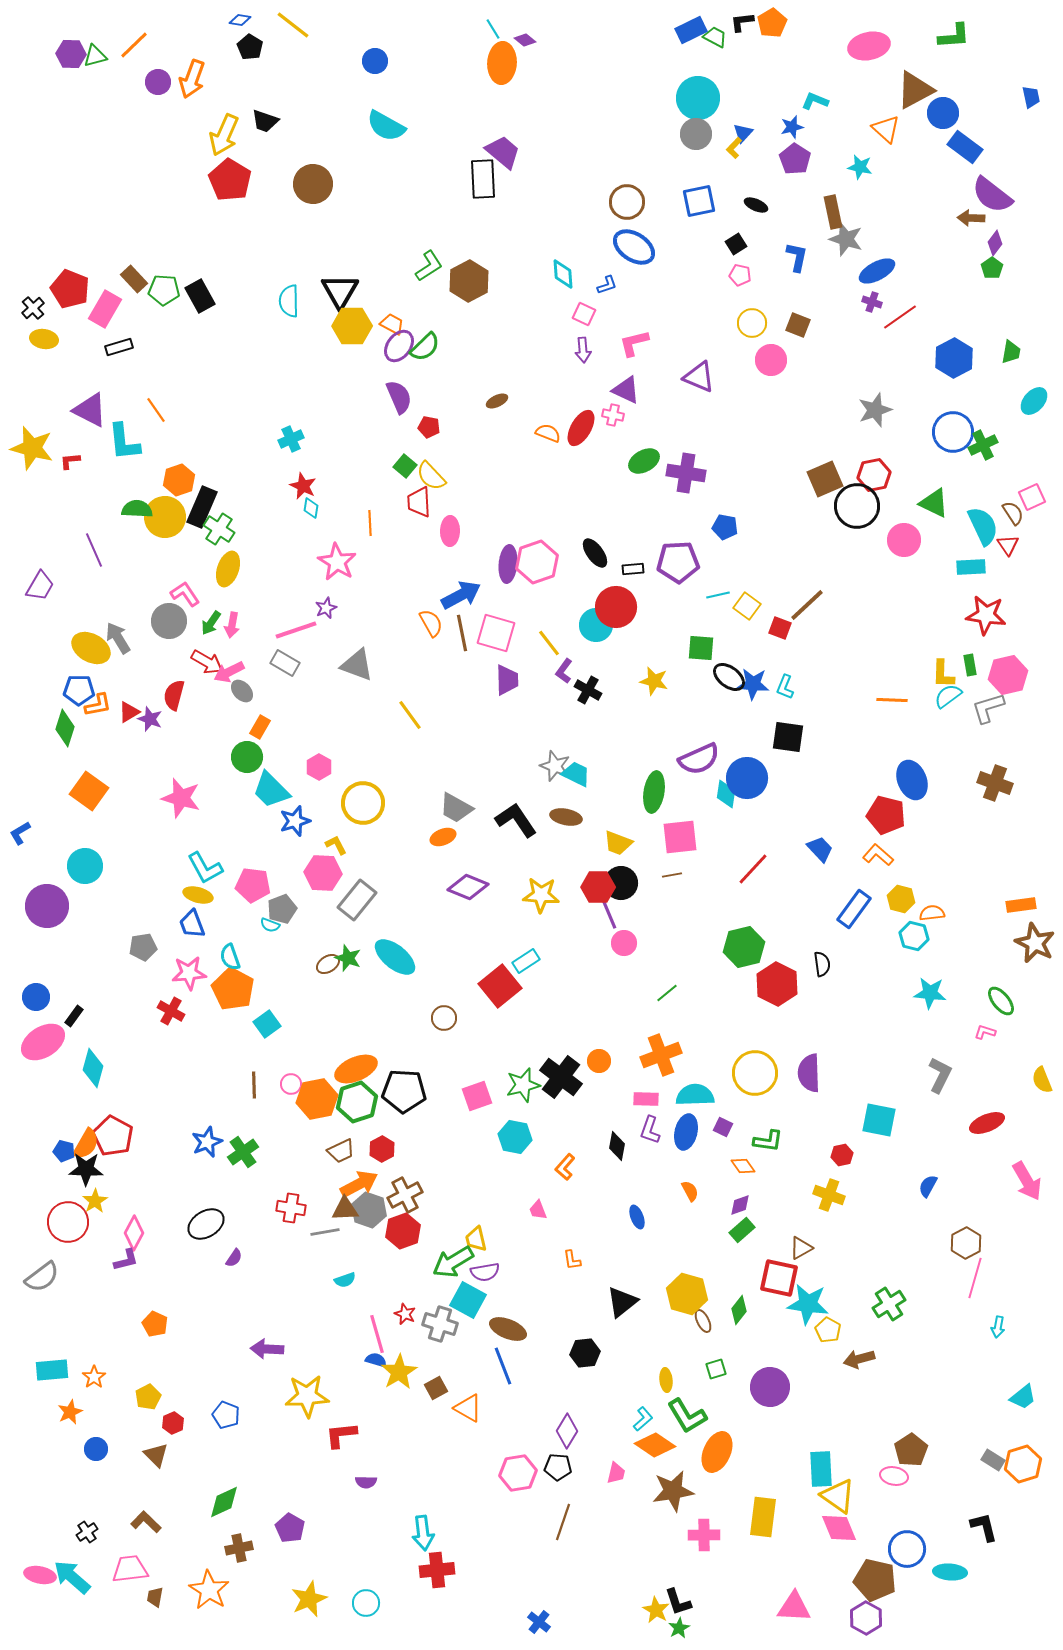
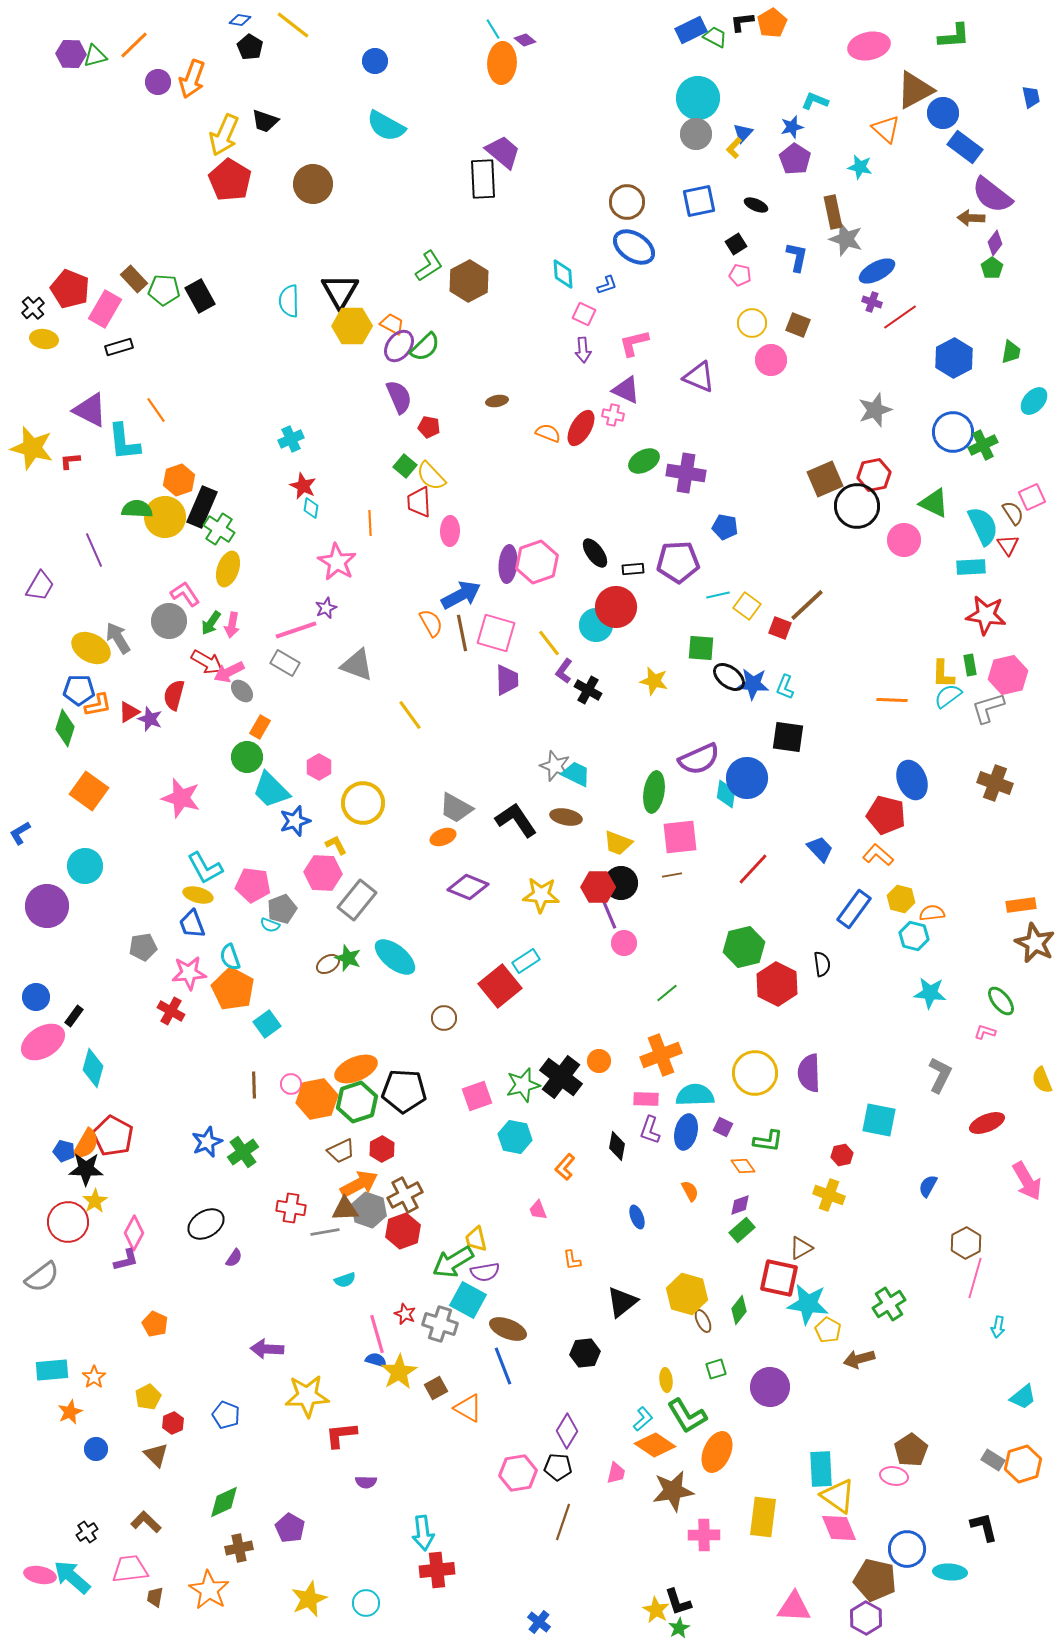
brown ellipse at (497, 401): rotated 15 degrees clockwise
